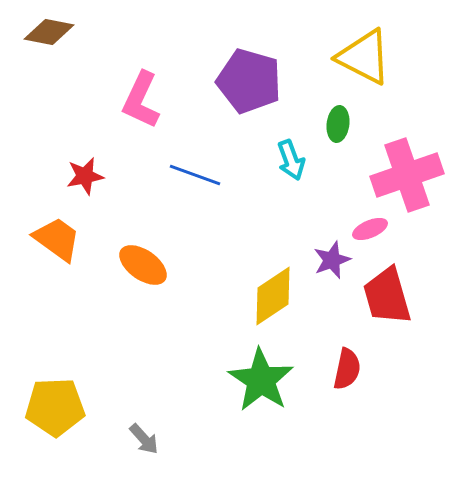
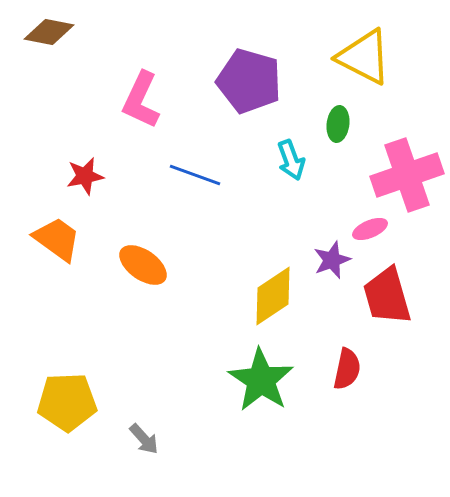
yellow pentagon: moved 12 px right, 5 px up
